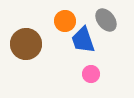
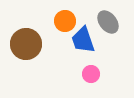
gray ellipse: moved 2 px right, 2 px down
